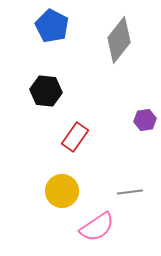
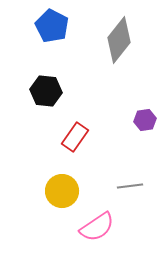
gray line: moved 6 px up
